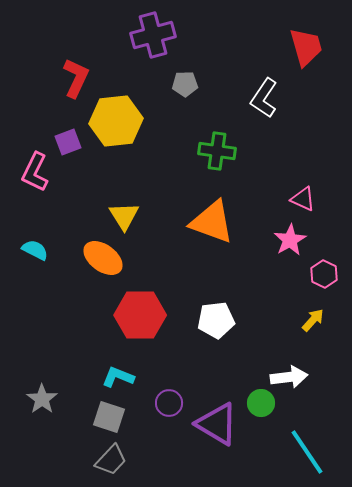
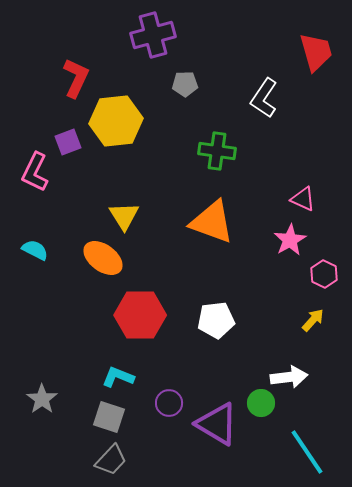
red trapezoid: moved 10 px right, 5 px down
